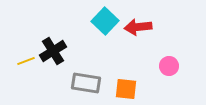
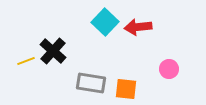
cyan square: moved 1 px down
black cross: rotated 16 degrees counterclockwise
pink circle: moved 3 px down
gray rectangle: moved 5 px right
